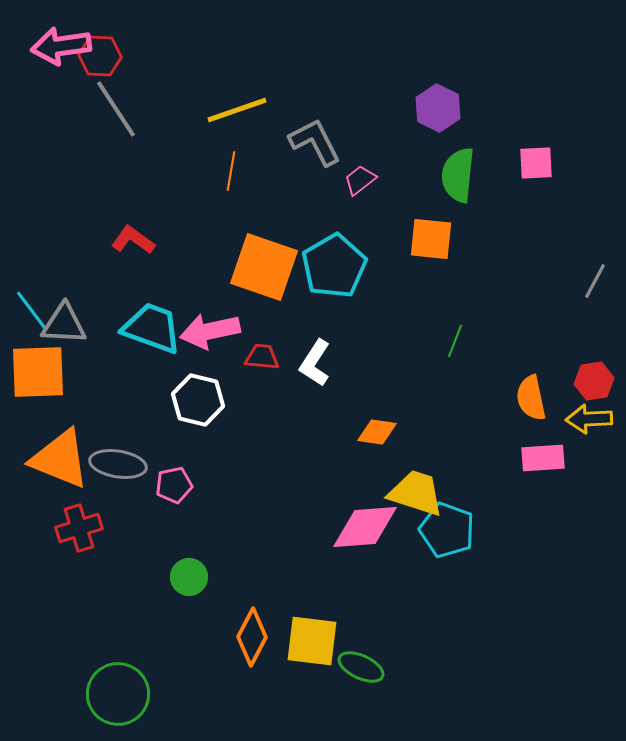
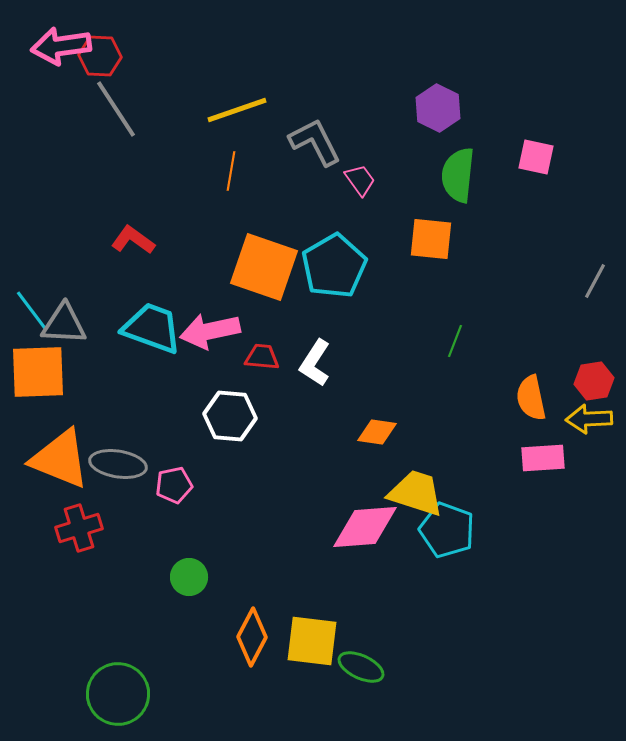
pink square at (536, 163): moved 6 px up; rotated 15 degrees clockwise
pink trapezoid at (360, 180): rotated 92 degrees clockwise
white hexagon at (198, 400): moved 32 px right, 16 px down; rotated 9 degrees counterclockwise
